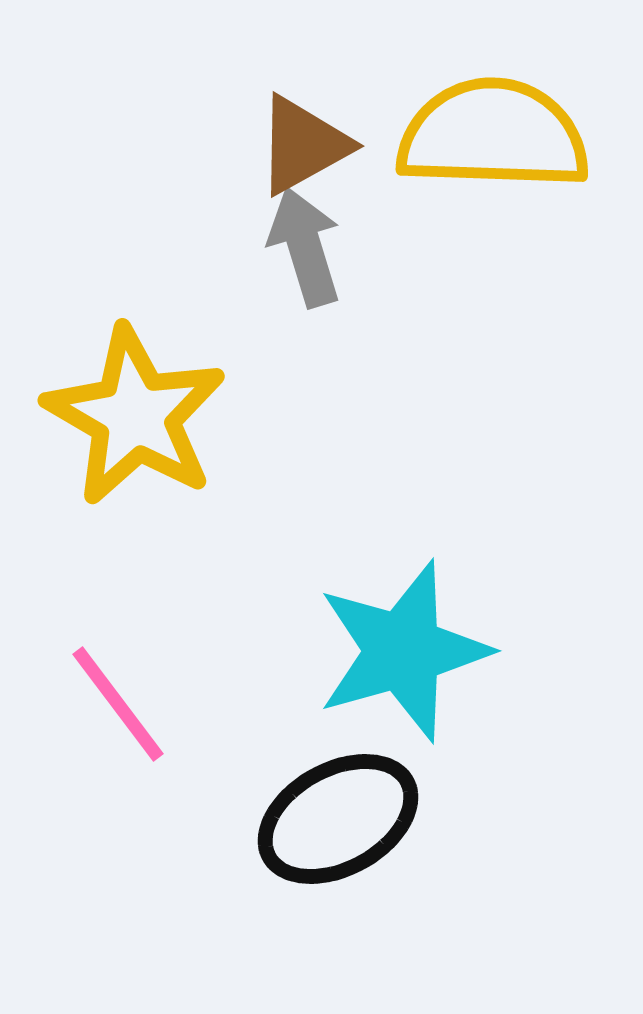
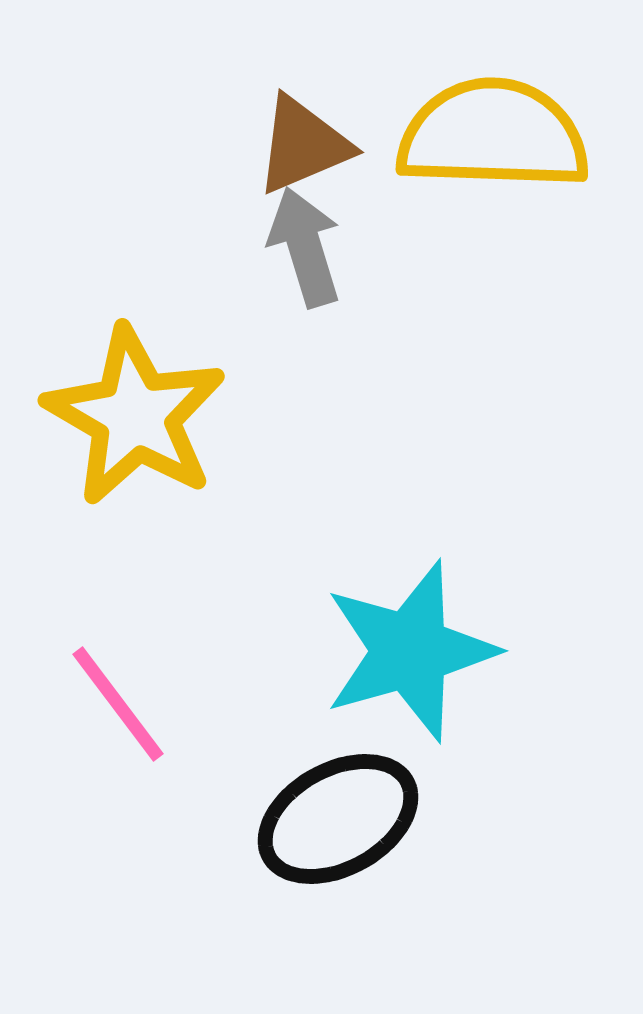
brown triangle: rotated 6 degrees clockwise
cyan star: moved 7 px right
